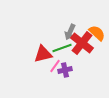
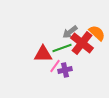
gray arrow: rotated 28 degrees clockwise
red triangle: rotated 12 degrees clockwise
